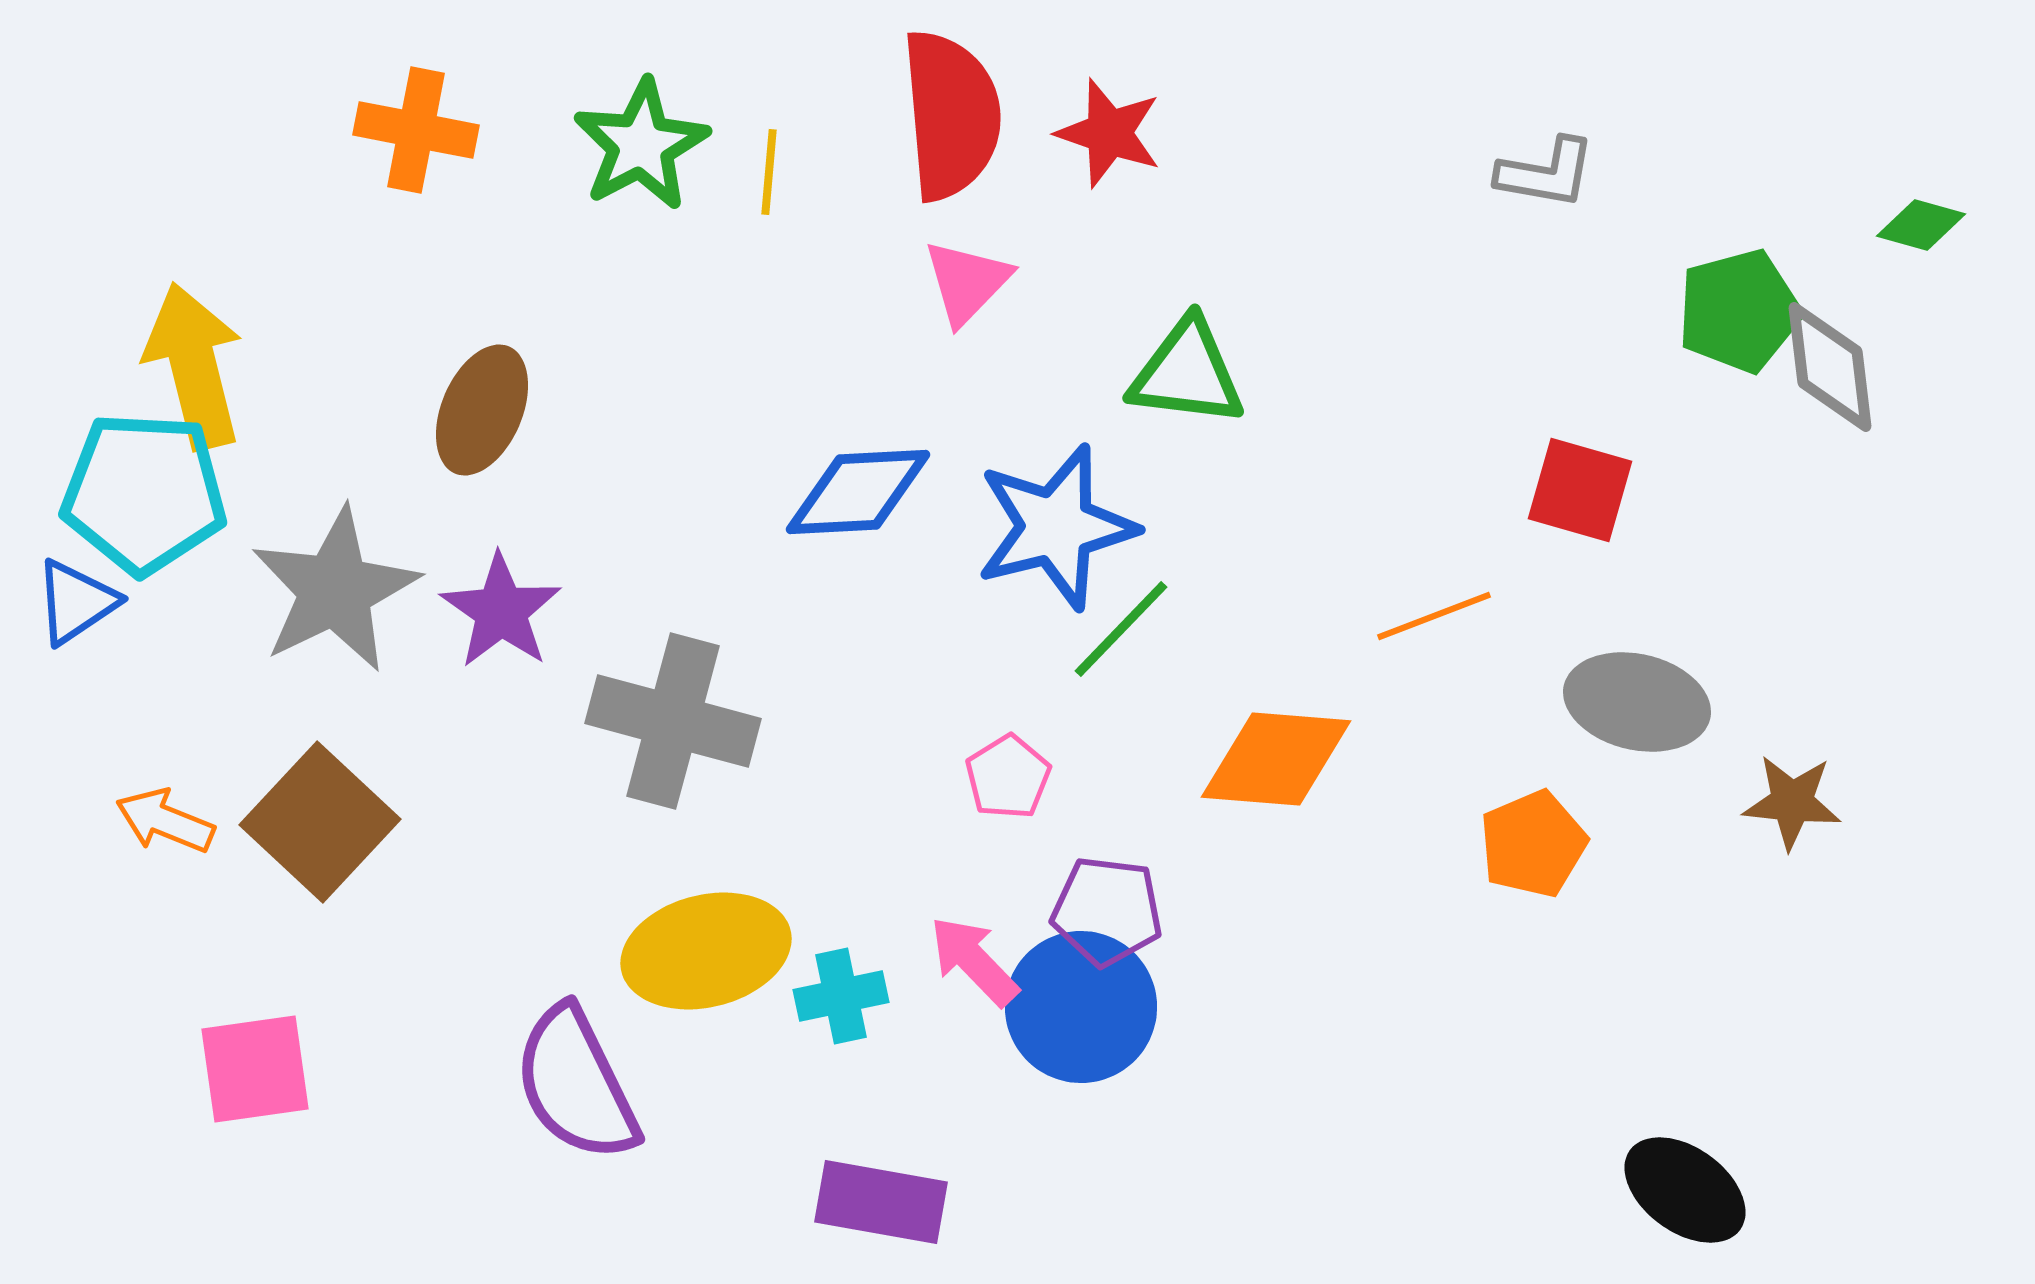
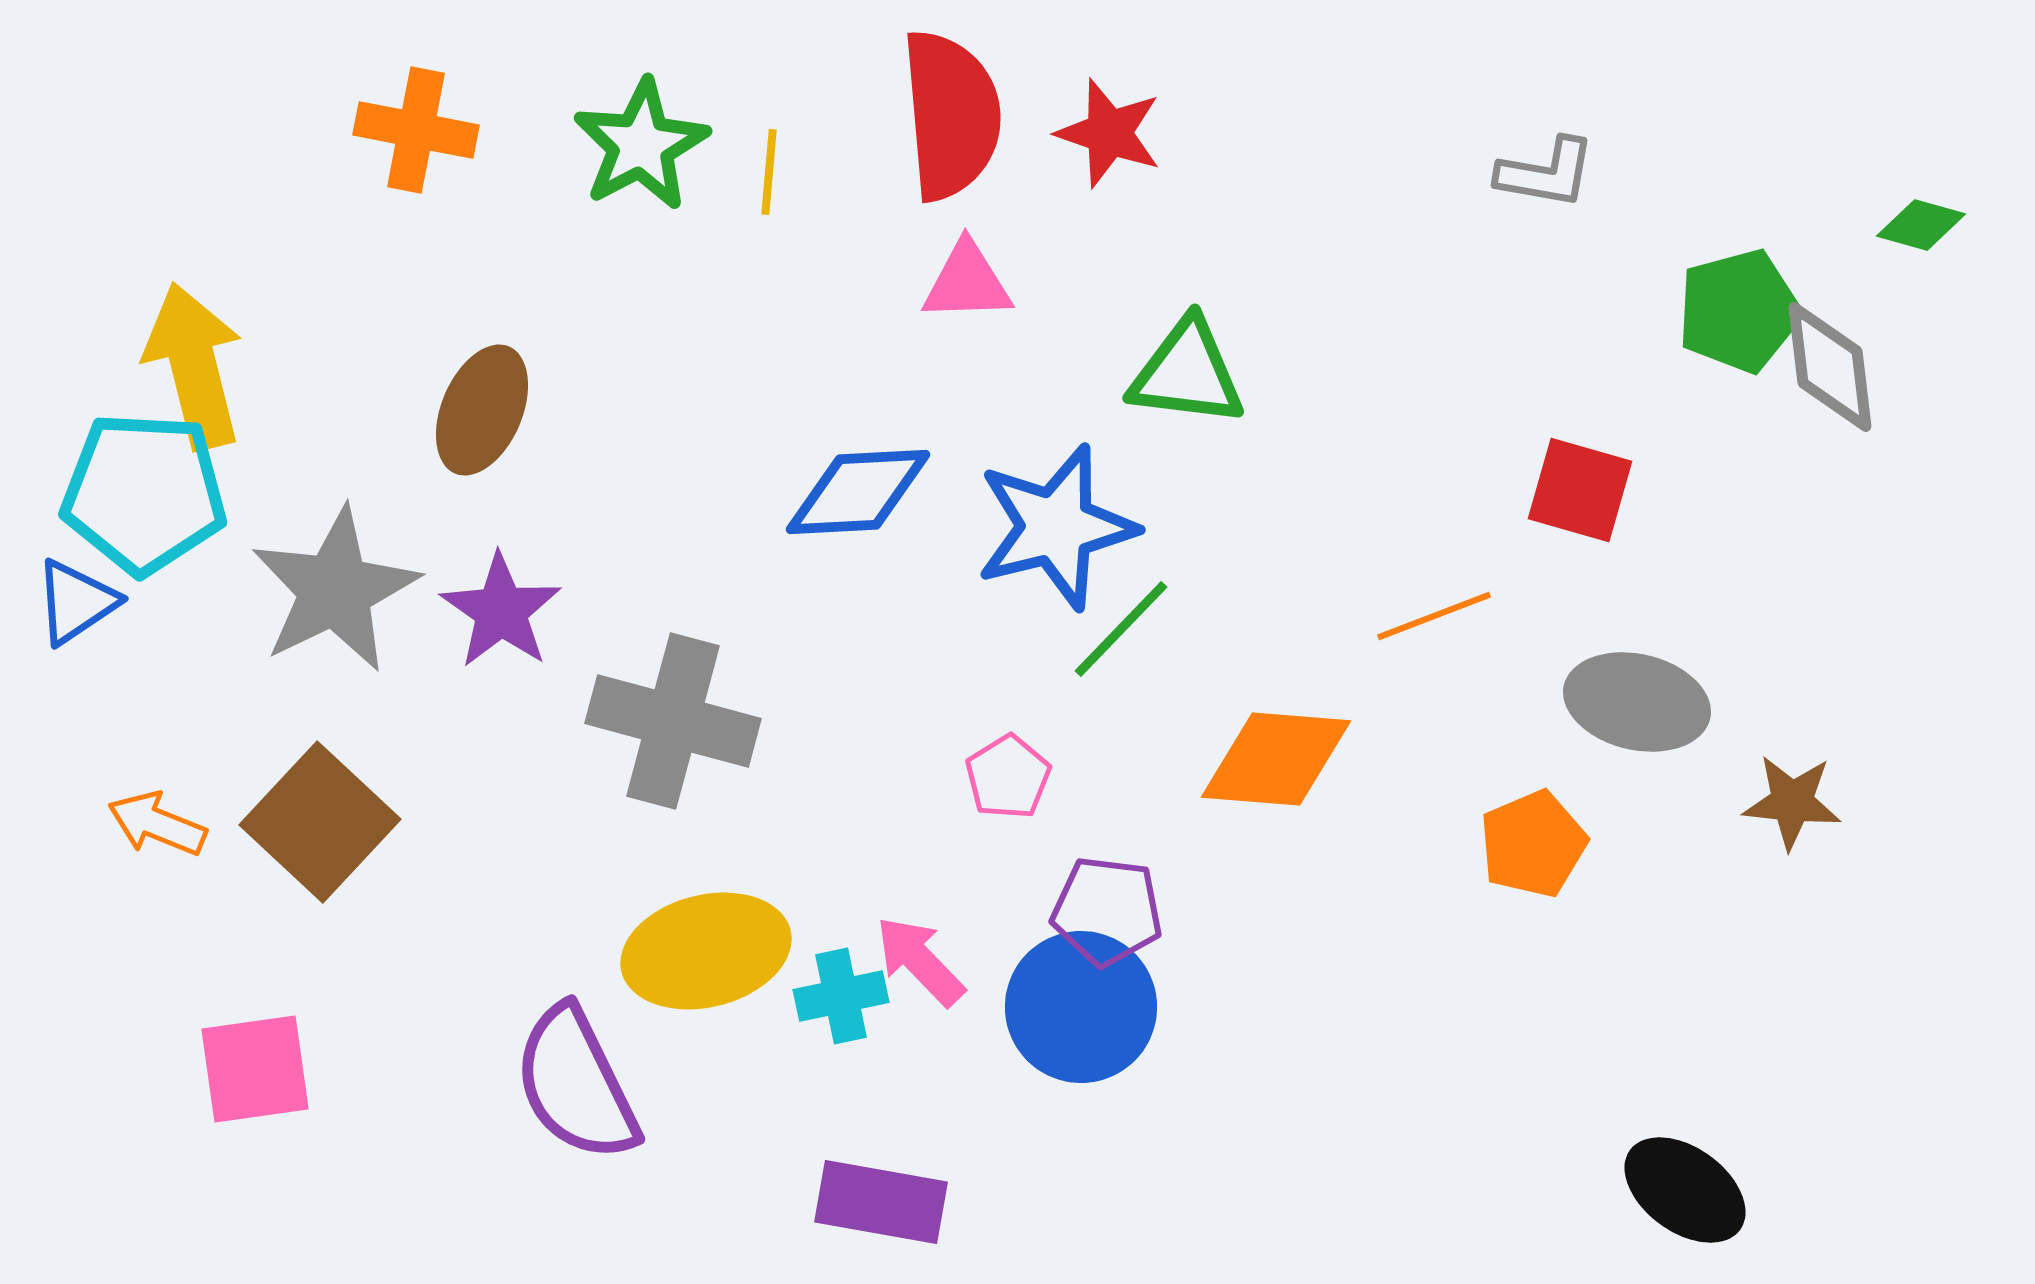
pink triangle: rotated 44 degrees clockwise
orange arrow: moved 8 px left, 3 px down
pink arrow: moved 54 px left
